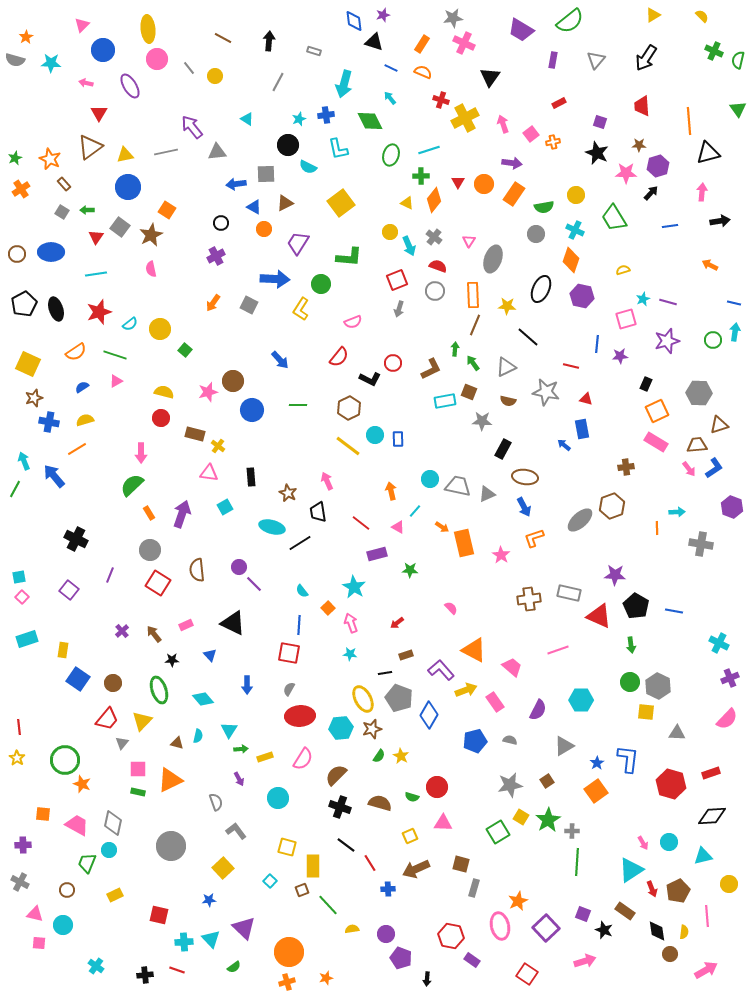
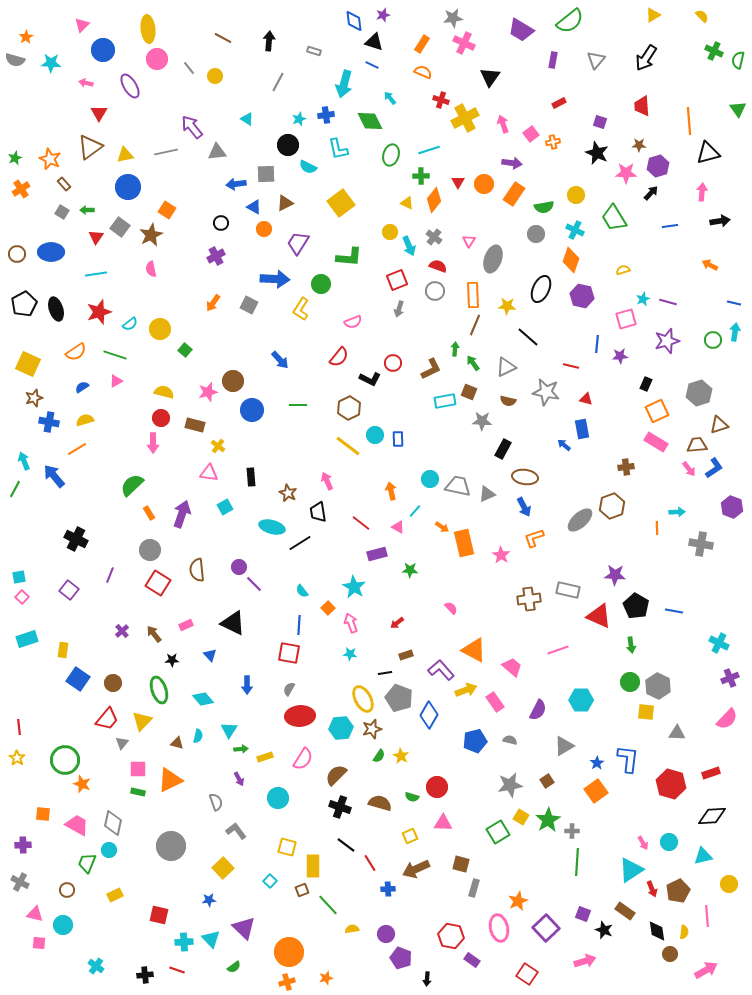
blue line at (391, 68): moved 19 px left, 3 px up
gray hexagon at (699, 393): rotated 20 degrees counterclockwise
brown rectangle at (195, 434): moved 9 px up
pink arrow at (141, 453): moved 12 px right, 10 px up
gray rectangle at (569, 593): moved 1 px left, 3 px up
pink ellipse at (500, 926): moved 1 px left, 2 px down
